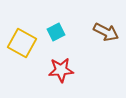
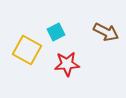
yellow square: moved 5 px right, 7 px down
red star: moved 6 px right, 6 px up
